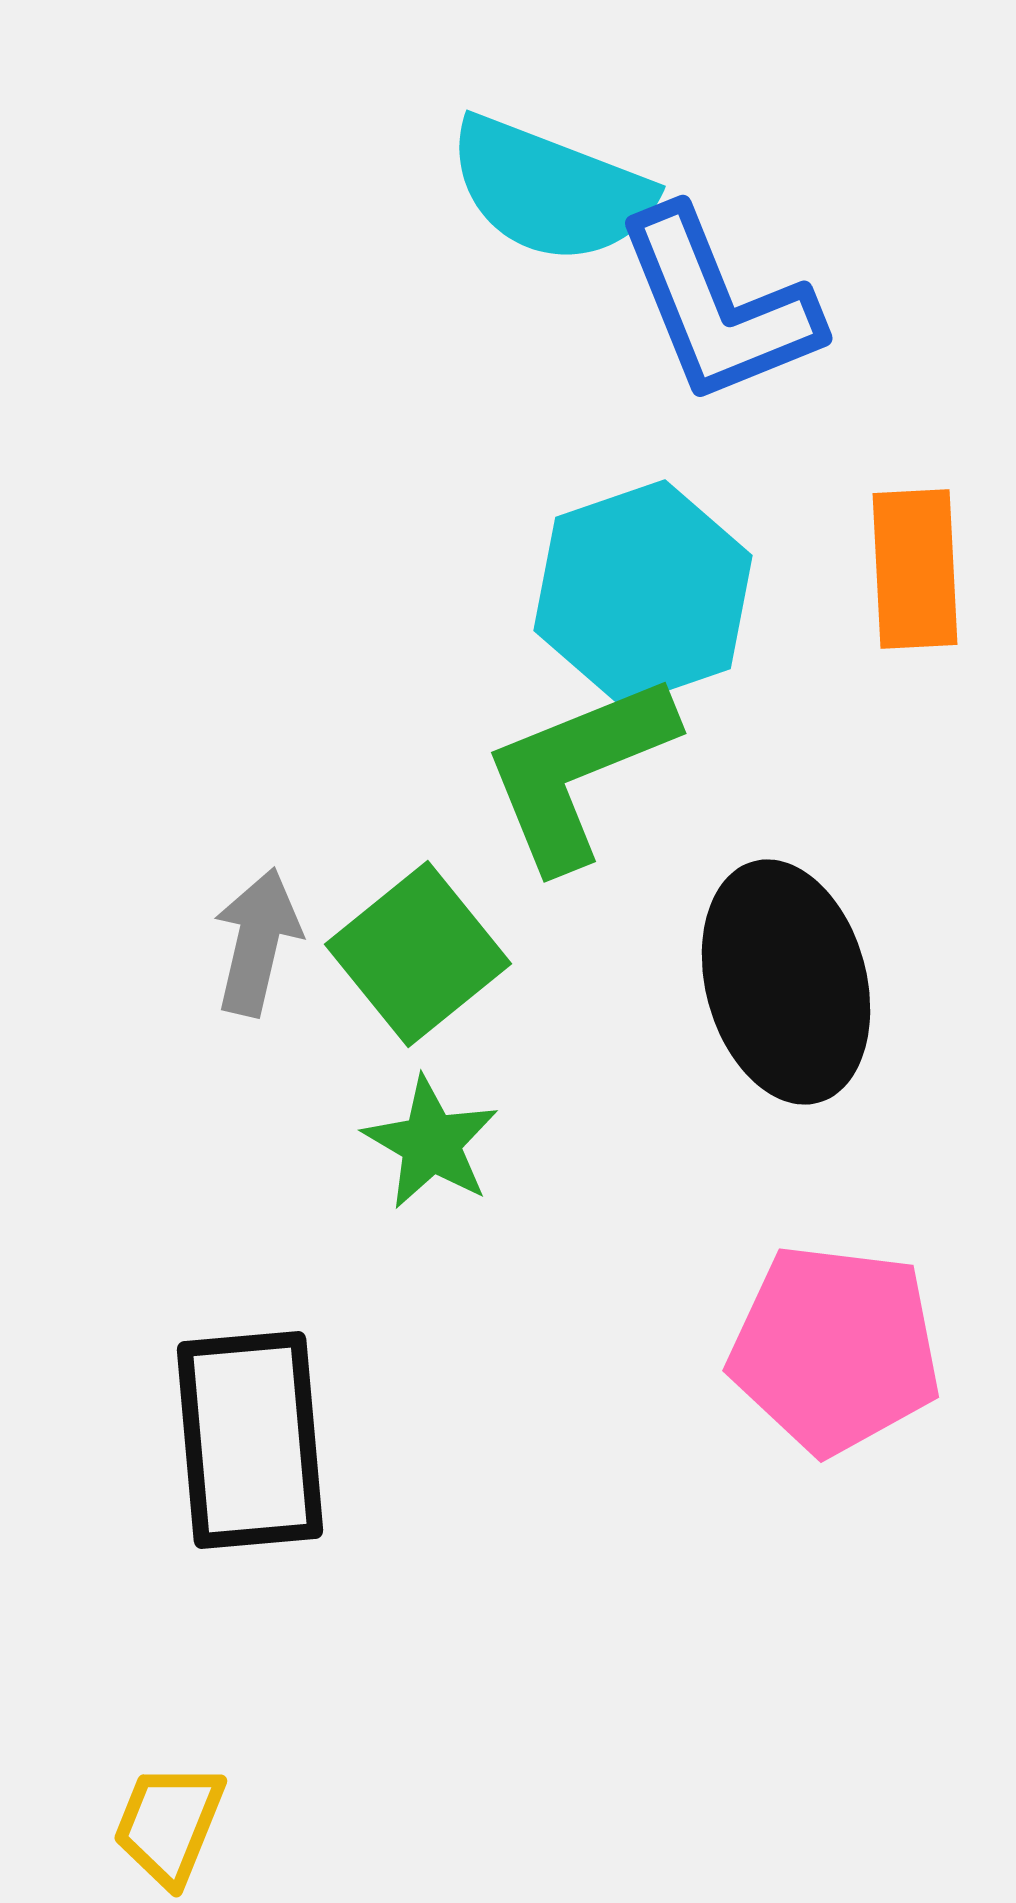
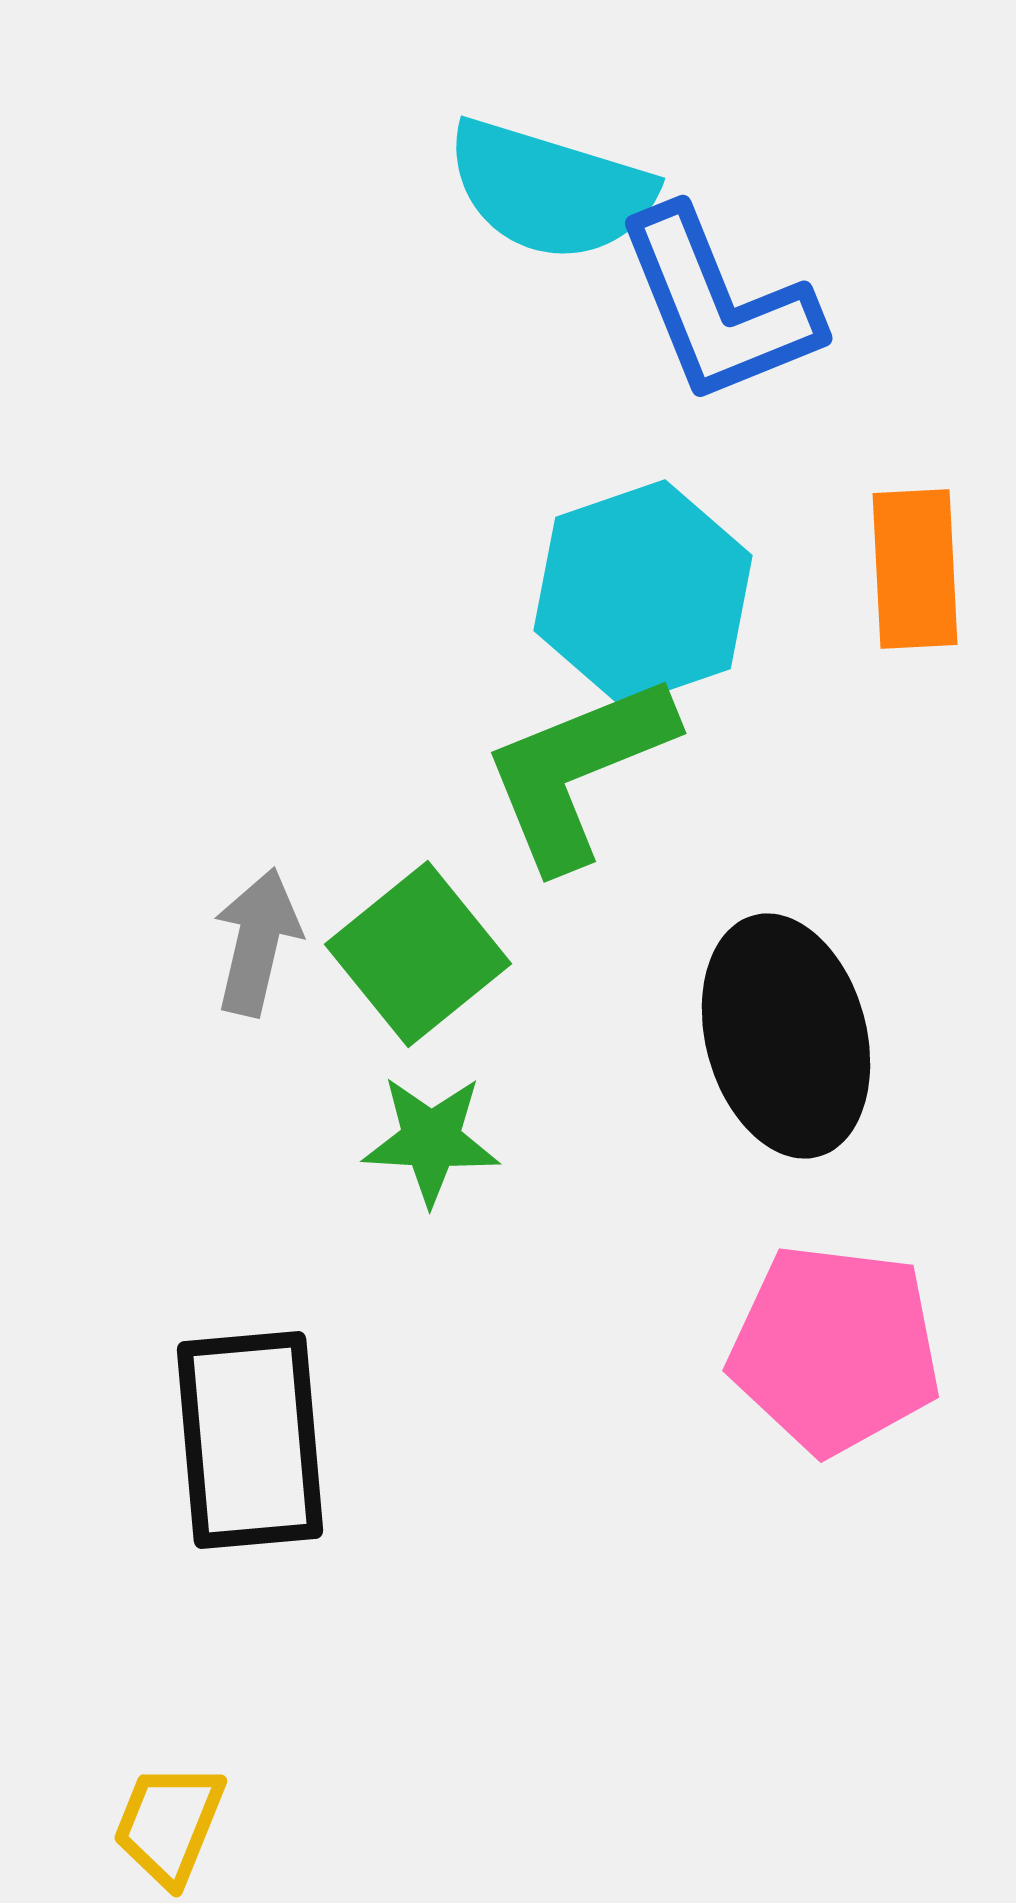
cyan semicircle: rotated 4 degrees counterclockwise
black ellipse: moved 54 px down
green star: moved 3 px up; rotated 27 degrees counterclockwise
